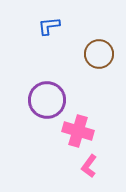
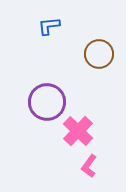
purple circle: moved 2 px down
pink cross: rotated 28 degrees clockwise
